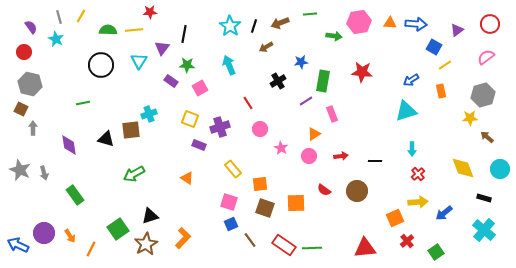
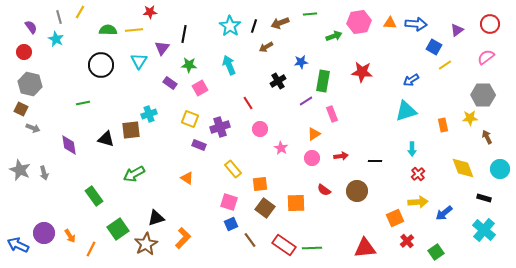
yellow line at (81, 16): moved 1 px left, 4 px up
green arrow at (334, 36): rotated 28 degrees counterclockwise
green star at (187, 65): moved 2 px right
purple rectangle at (171, 81): moved 1 px left, 2 px down
orange rectangle at (441, 91): moved 2 px right, 34 px down
gray hexagon at (483, 95): rotated 15 degrees clockwise
gray arrow at (33, 128): rotated 112 degrees clockwise
brown arrow at (487, 137): rotated 24 degrees clockwise
pink circle at (309, 156): moved 3 px right, 2 px down
green rectangle at (75, 195): moved 19 px right, 1 px down
brown square at (265, 208): rotated 18 degrees clockwise
black triangle at (150, 216): moved 6 px right, 2 px down
